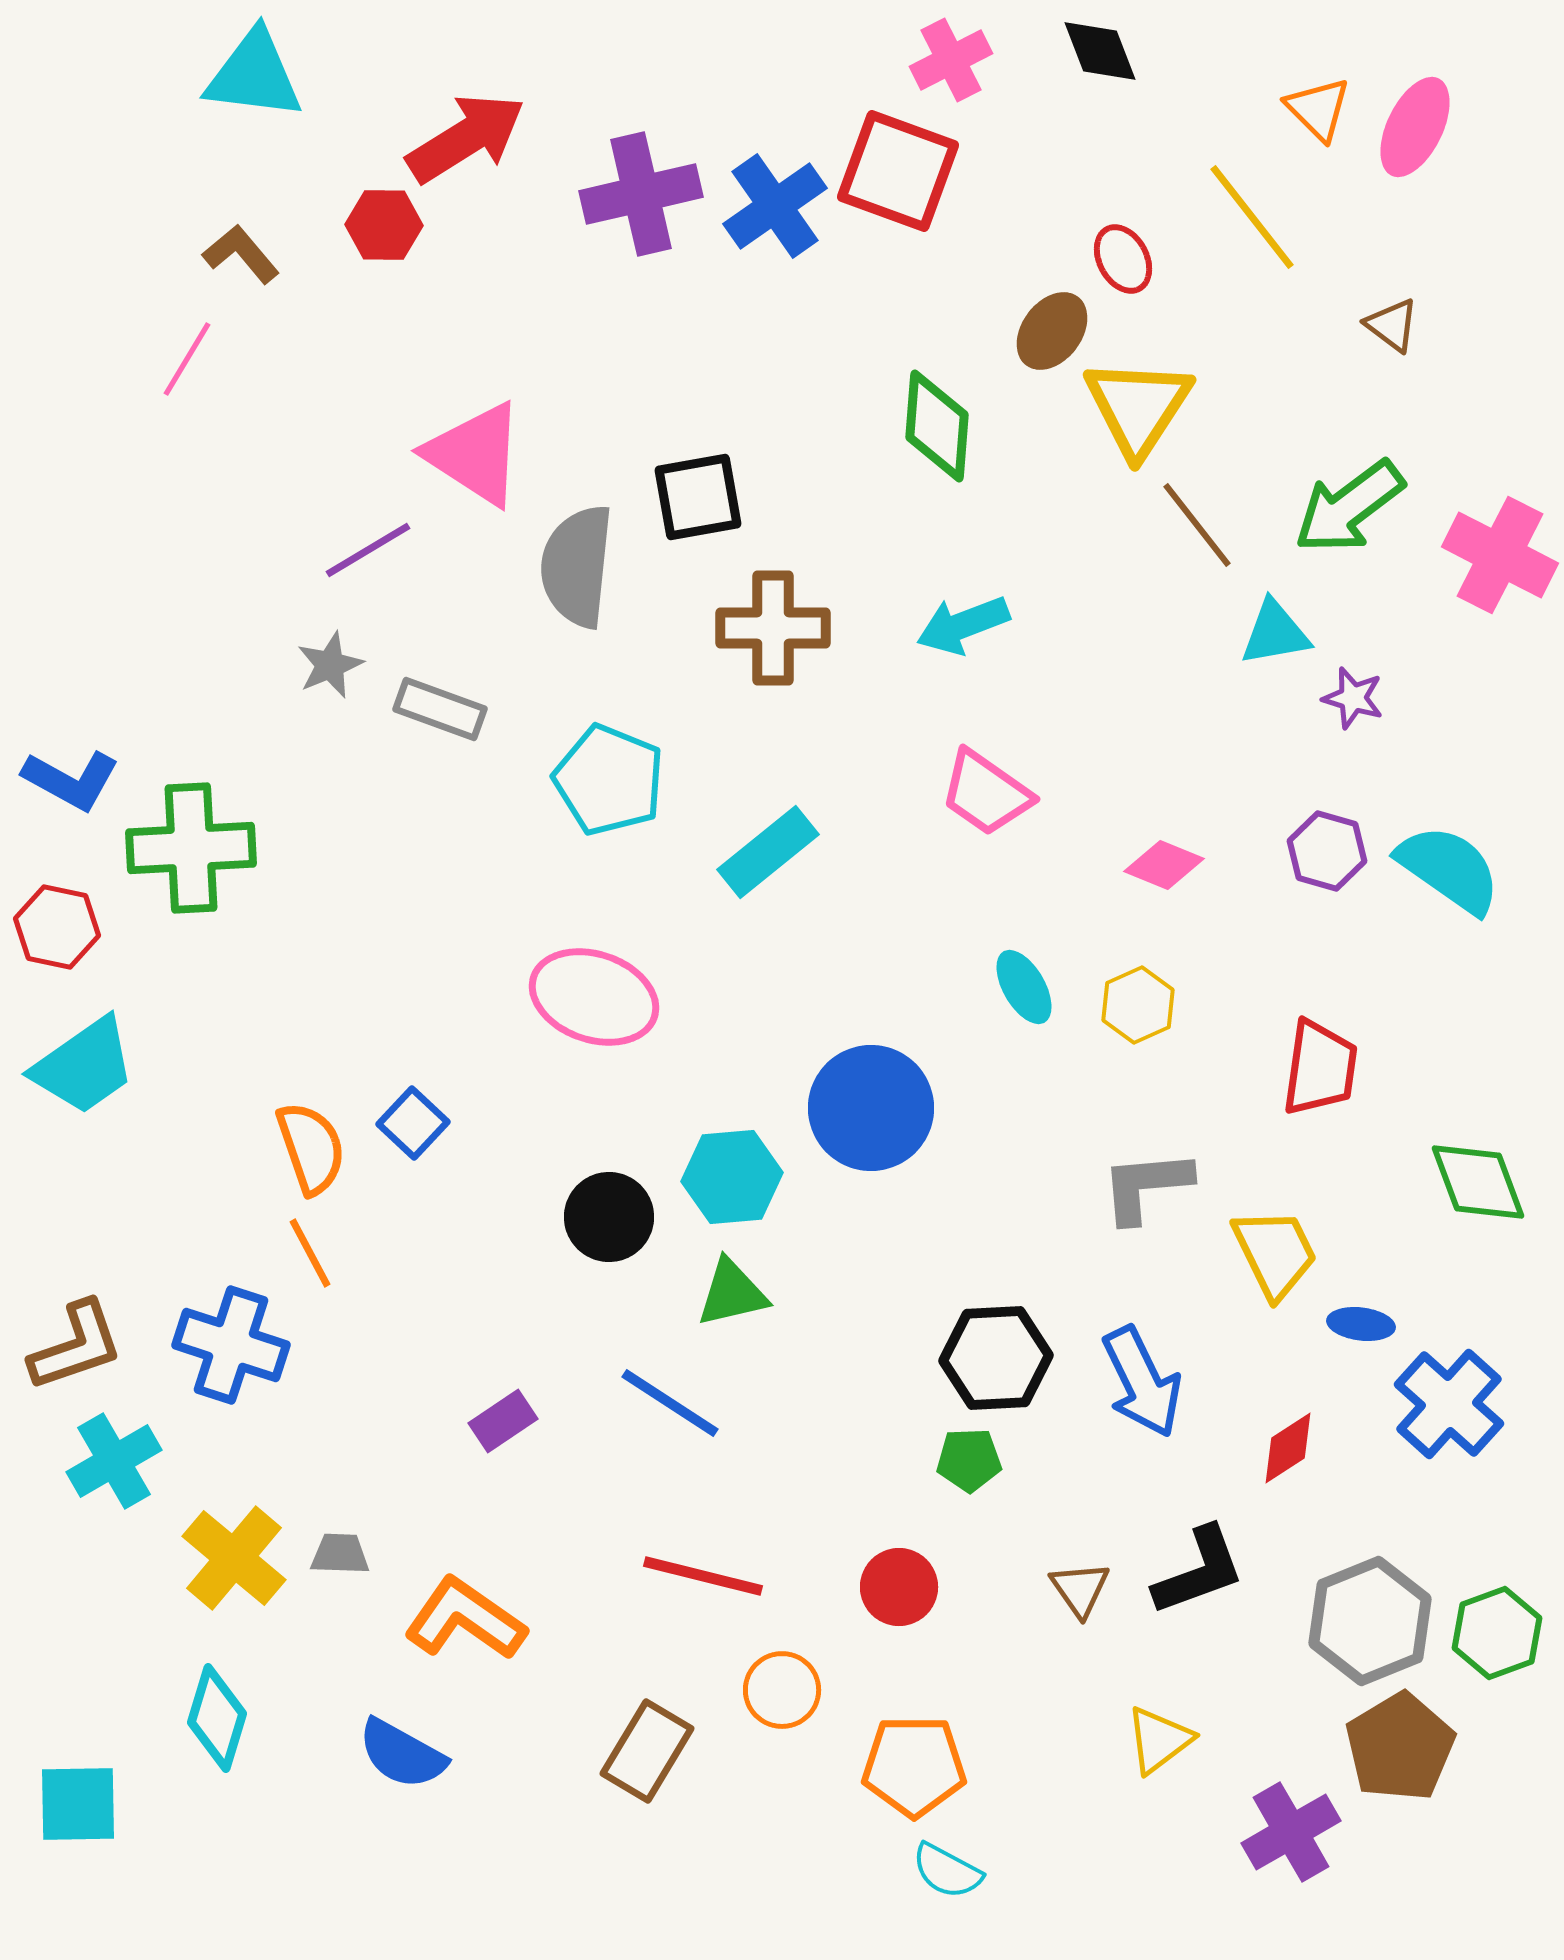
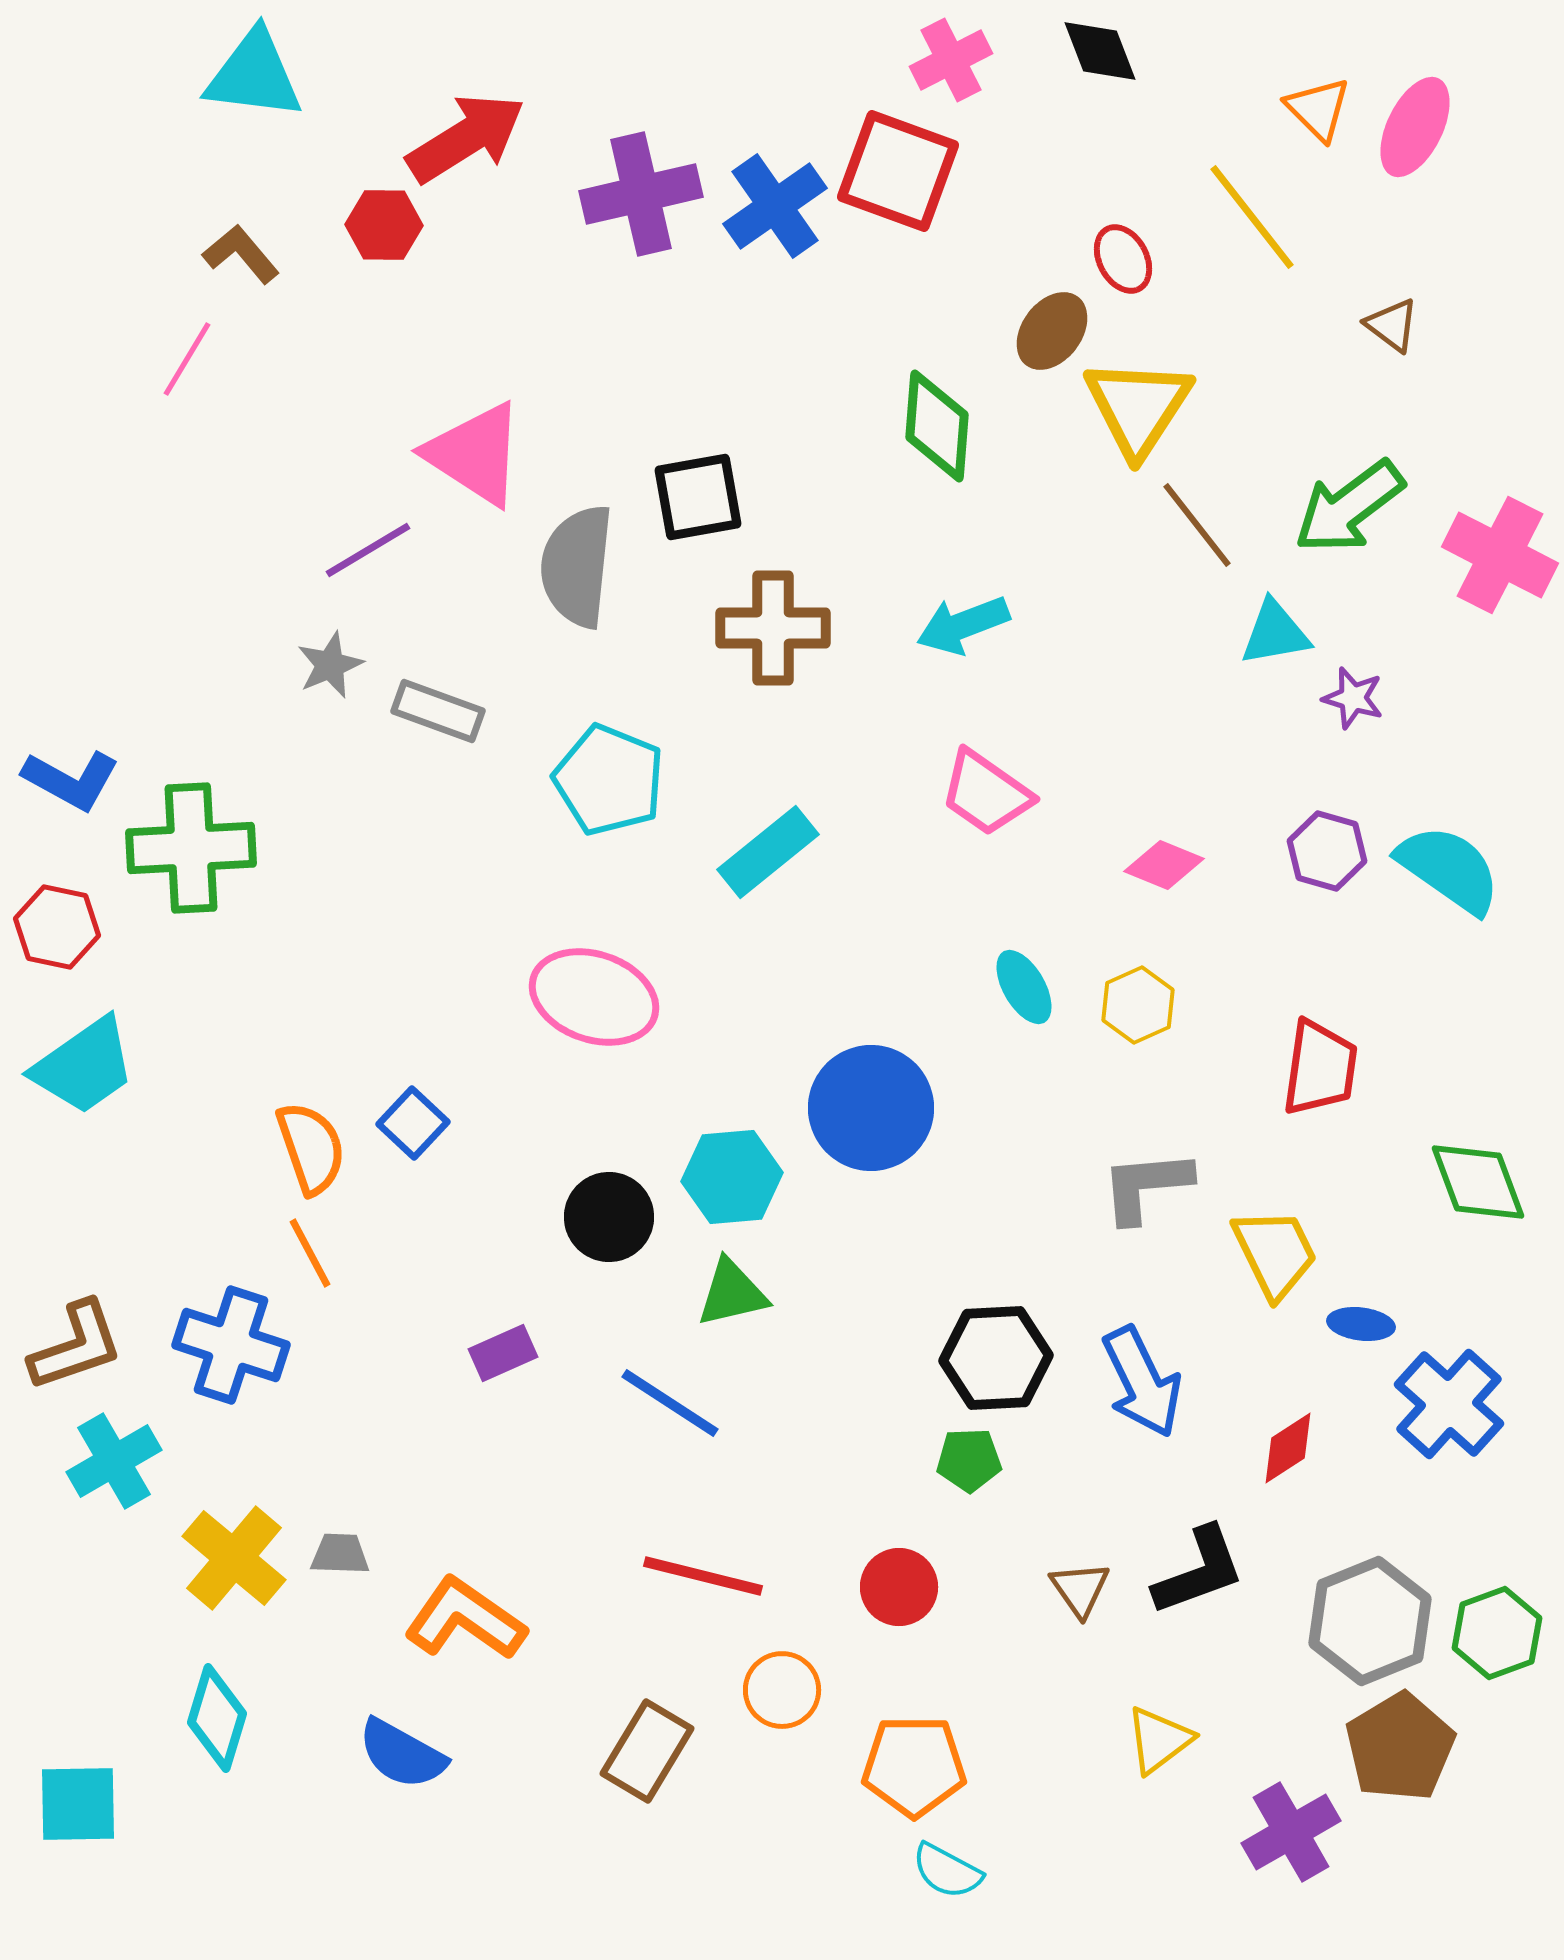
gray rectangle at (440, 709): moved 2 px left, 2 px down
purple rectangle at (503, 1421): moved 68 px up; rotated 10 degrees clockwise
